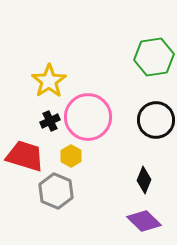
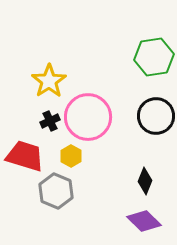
black circle: moved 4 px up
black diamond: moved 1 px right, 1 px down
